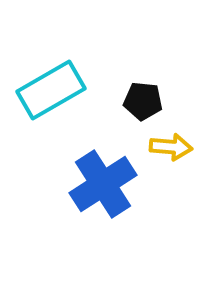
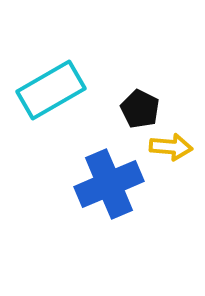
black pentagon: moved 3 px left, 8 px down; rotated 21 degrees clockwise
blue cross: moved 6 px right; rotated 10 degrees clockwise
